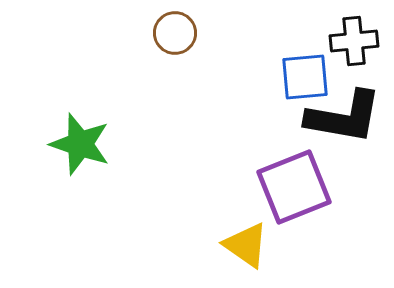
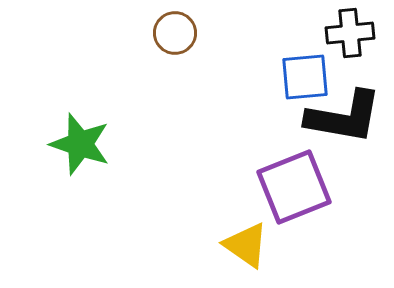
black cross: moved 4 px left, 8 px up
